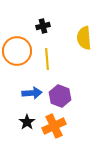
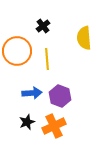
black cross: rotated 24 degrees counterclockwise
black star: rotated 14 degrees clockwise
